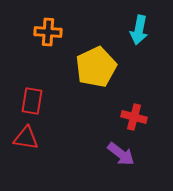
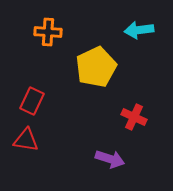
cyan arrow: rotated 72 degrees clockwise
red rectangle: rotated 16 degrees clockwise
red cross: rotated 10 degrees clockwise
red triangle: moved 2 px down
purple arrow: moved 11 px left, 5 px down; rotated 20 degrees counterclockwise
